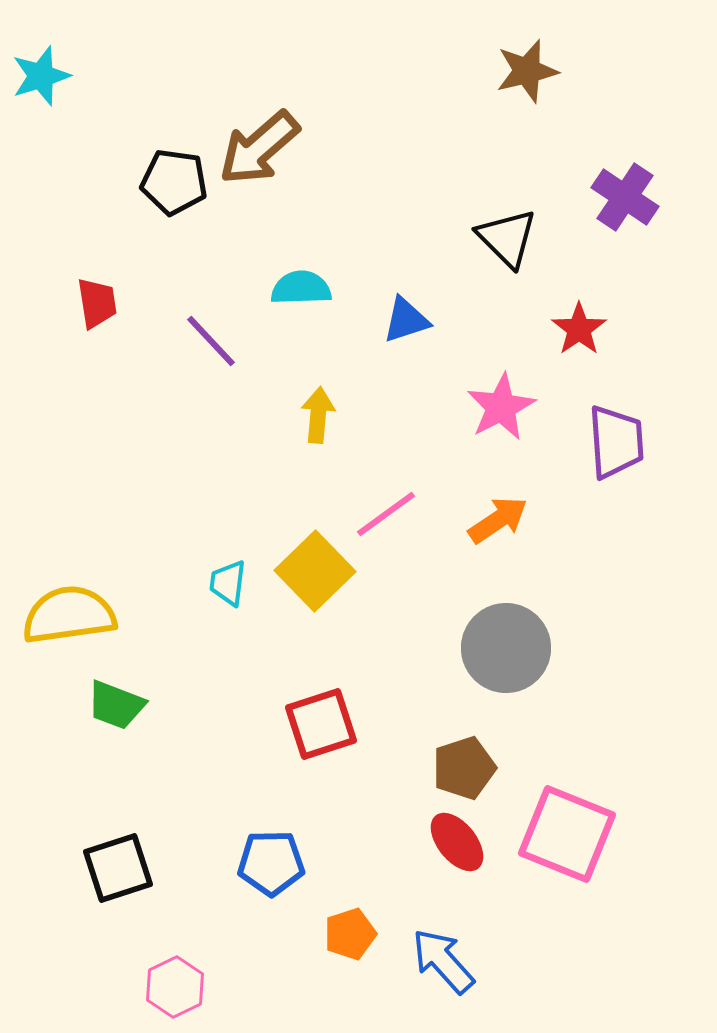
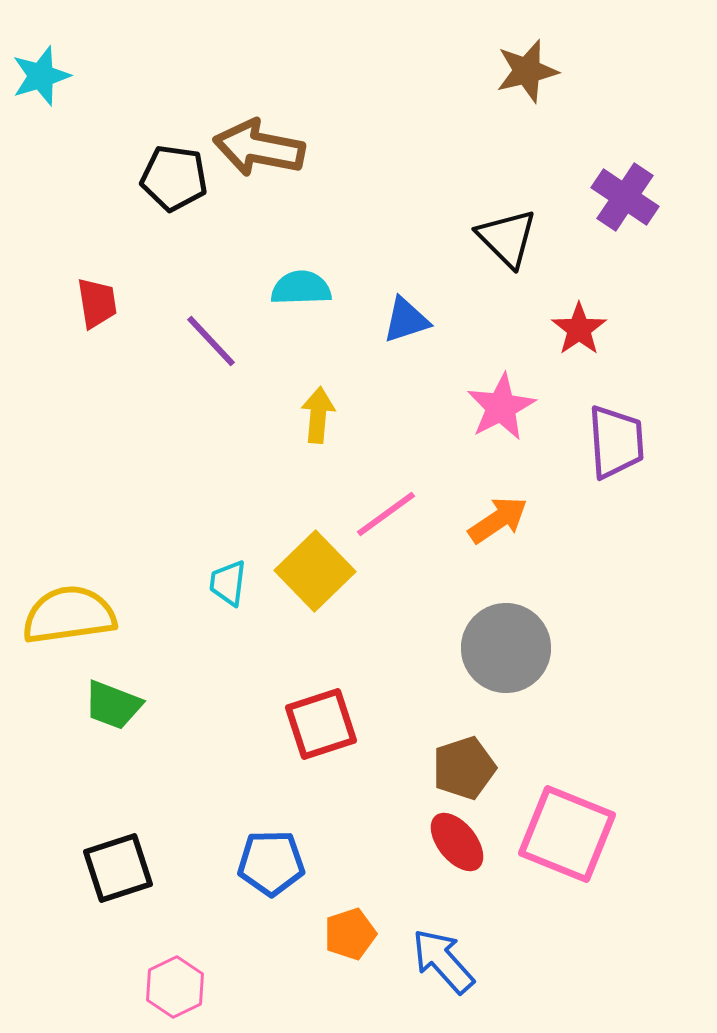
brown arrow: rotated 52 degrees clockwise
black pentagon: moved 4 px up
green trapezoid: moved 3 px left
